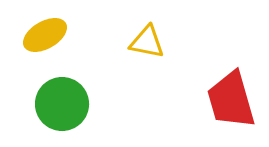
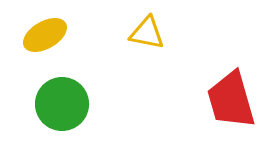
yellow triangle: moved 9 px up
